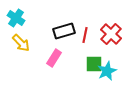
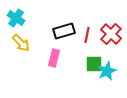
red line: moved 2 px right
pink rectangle: rotated 18 degrees counterclockwise
